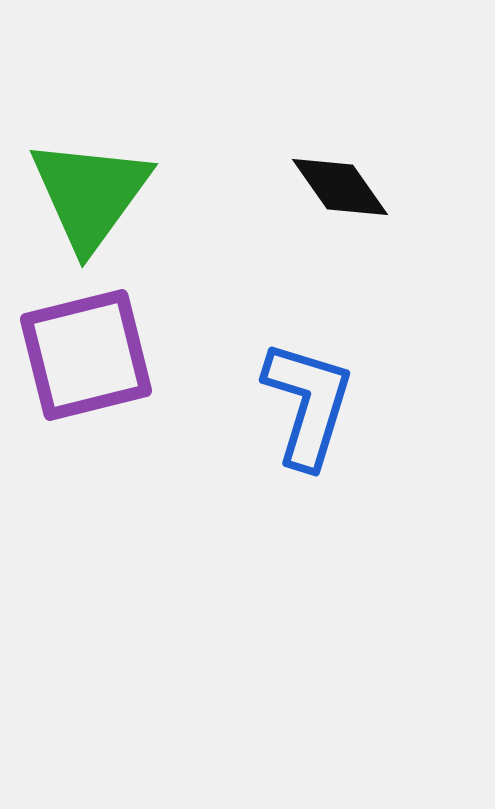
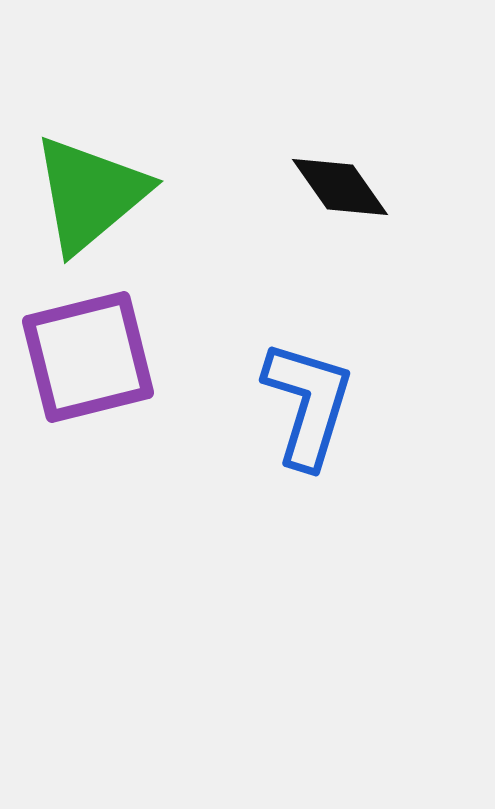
green triangle: rotated 14 degrees clockwise
purple square: moved 2 px right, 2 px down
